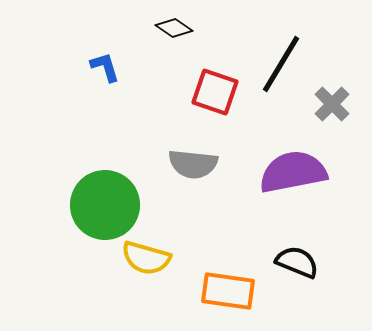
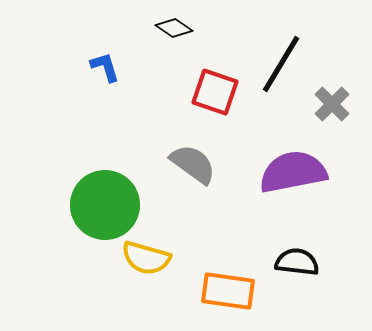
gray semicircle: rotated 150 degrees counterclockwise
black semicircle: rotated 15 degrees counterclockwise
